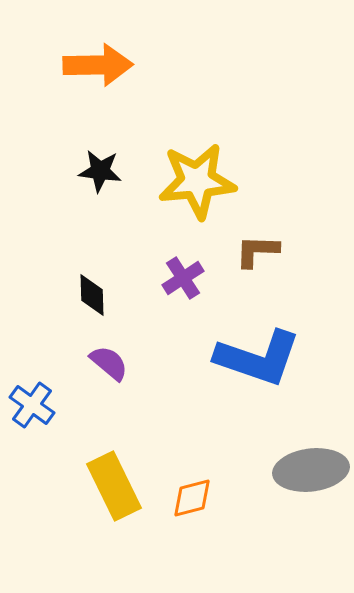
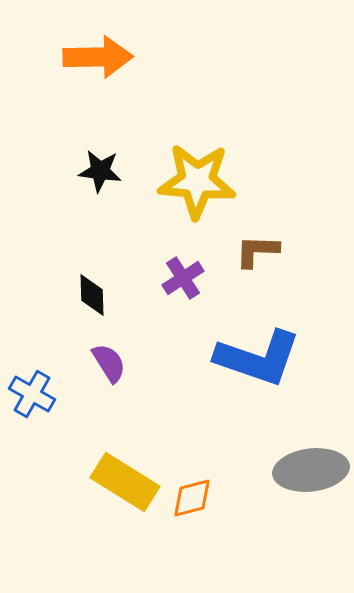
orange arrow: moved 8 px up
yellow star: rotated 10 degrees clockwise
purple semicircle: rotated 18 degrees clockwise
blue cross: moved 11 px up; rotated 6 degrees counterclockwise
yellow rectangle: moved 11 px right, 4 px up; rotated 32 degrees counterclockwise
